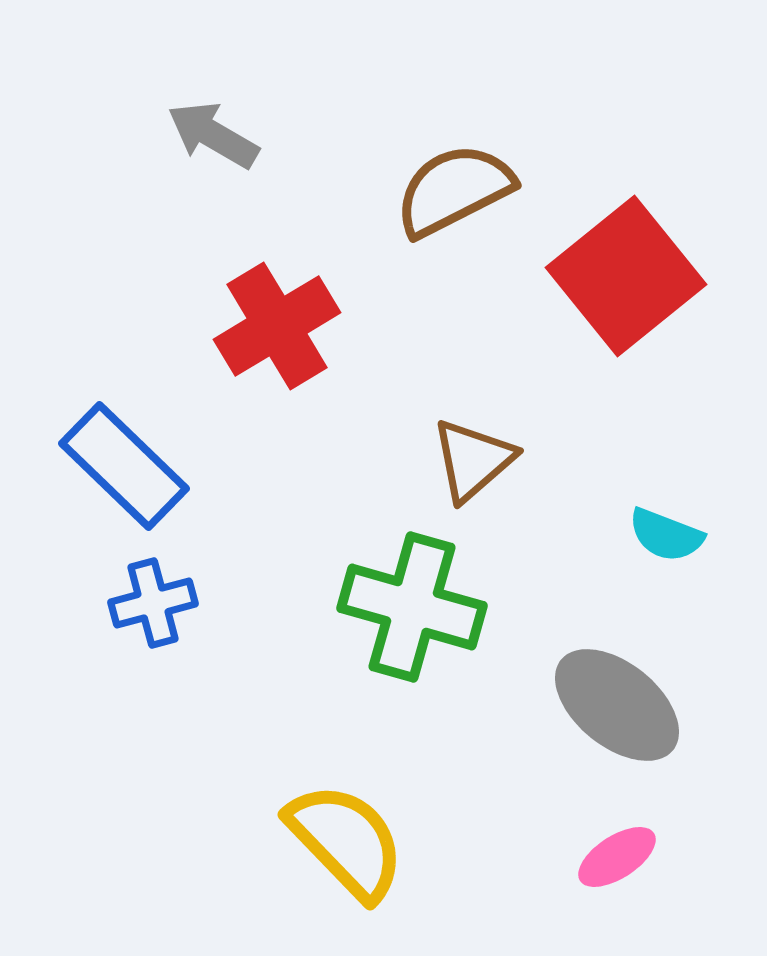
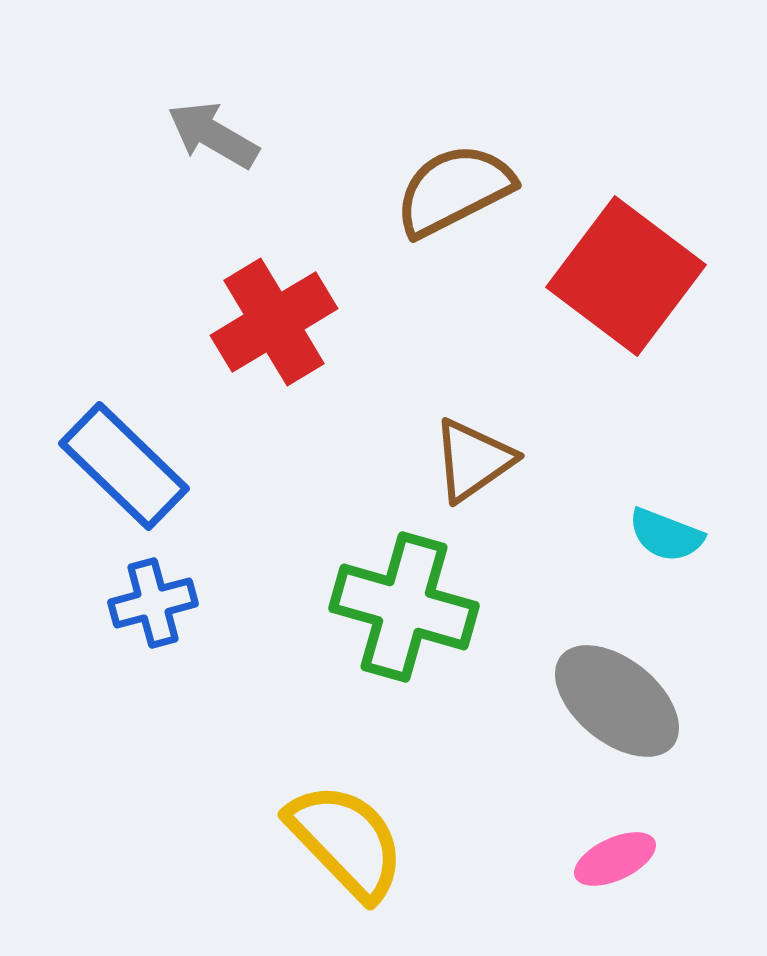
red square: rotated 14 degrees counterclockwise
red cross: moved 3 px left, 4 px up
brown triangle: rotated 6 degrees clockwise
green cross: moved 8 px left
gray ellipse: moved 4 px up
pink ellipse: moved 2 px left, 2 px down; rotated 8 degrees clockwise
